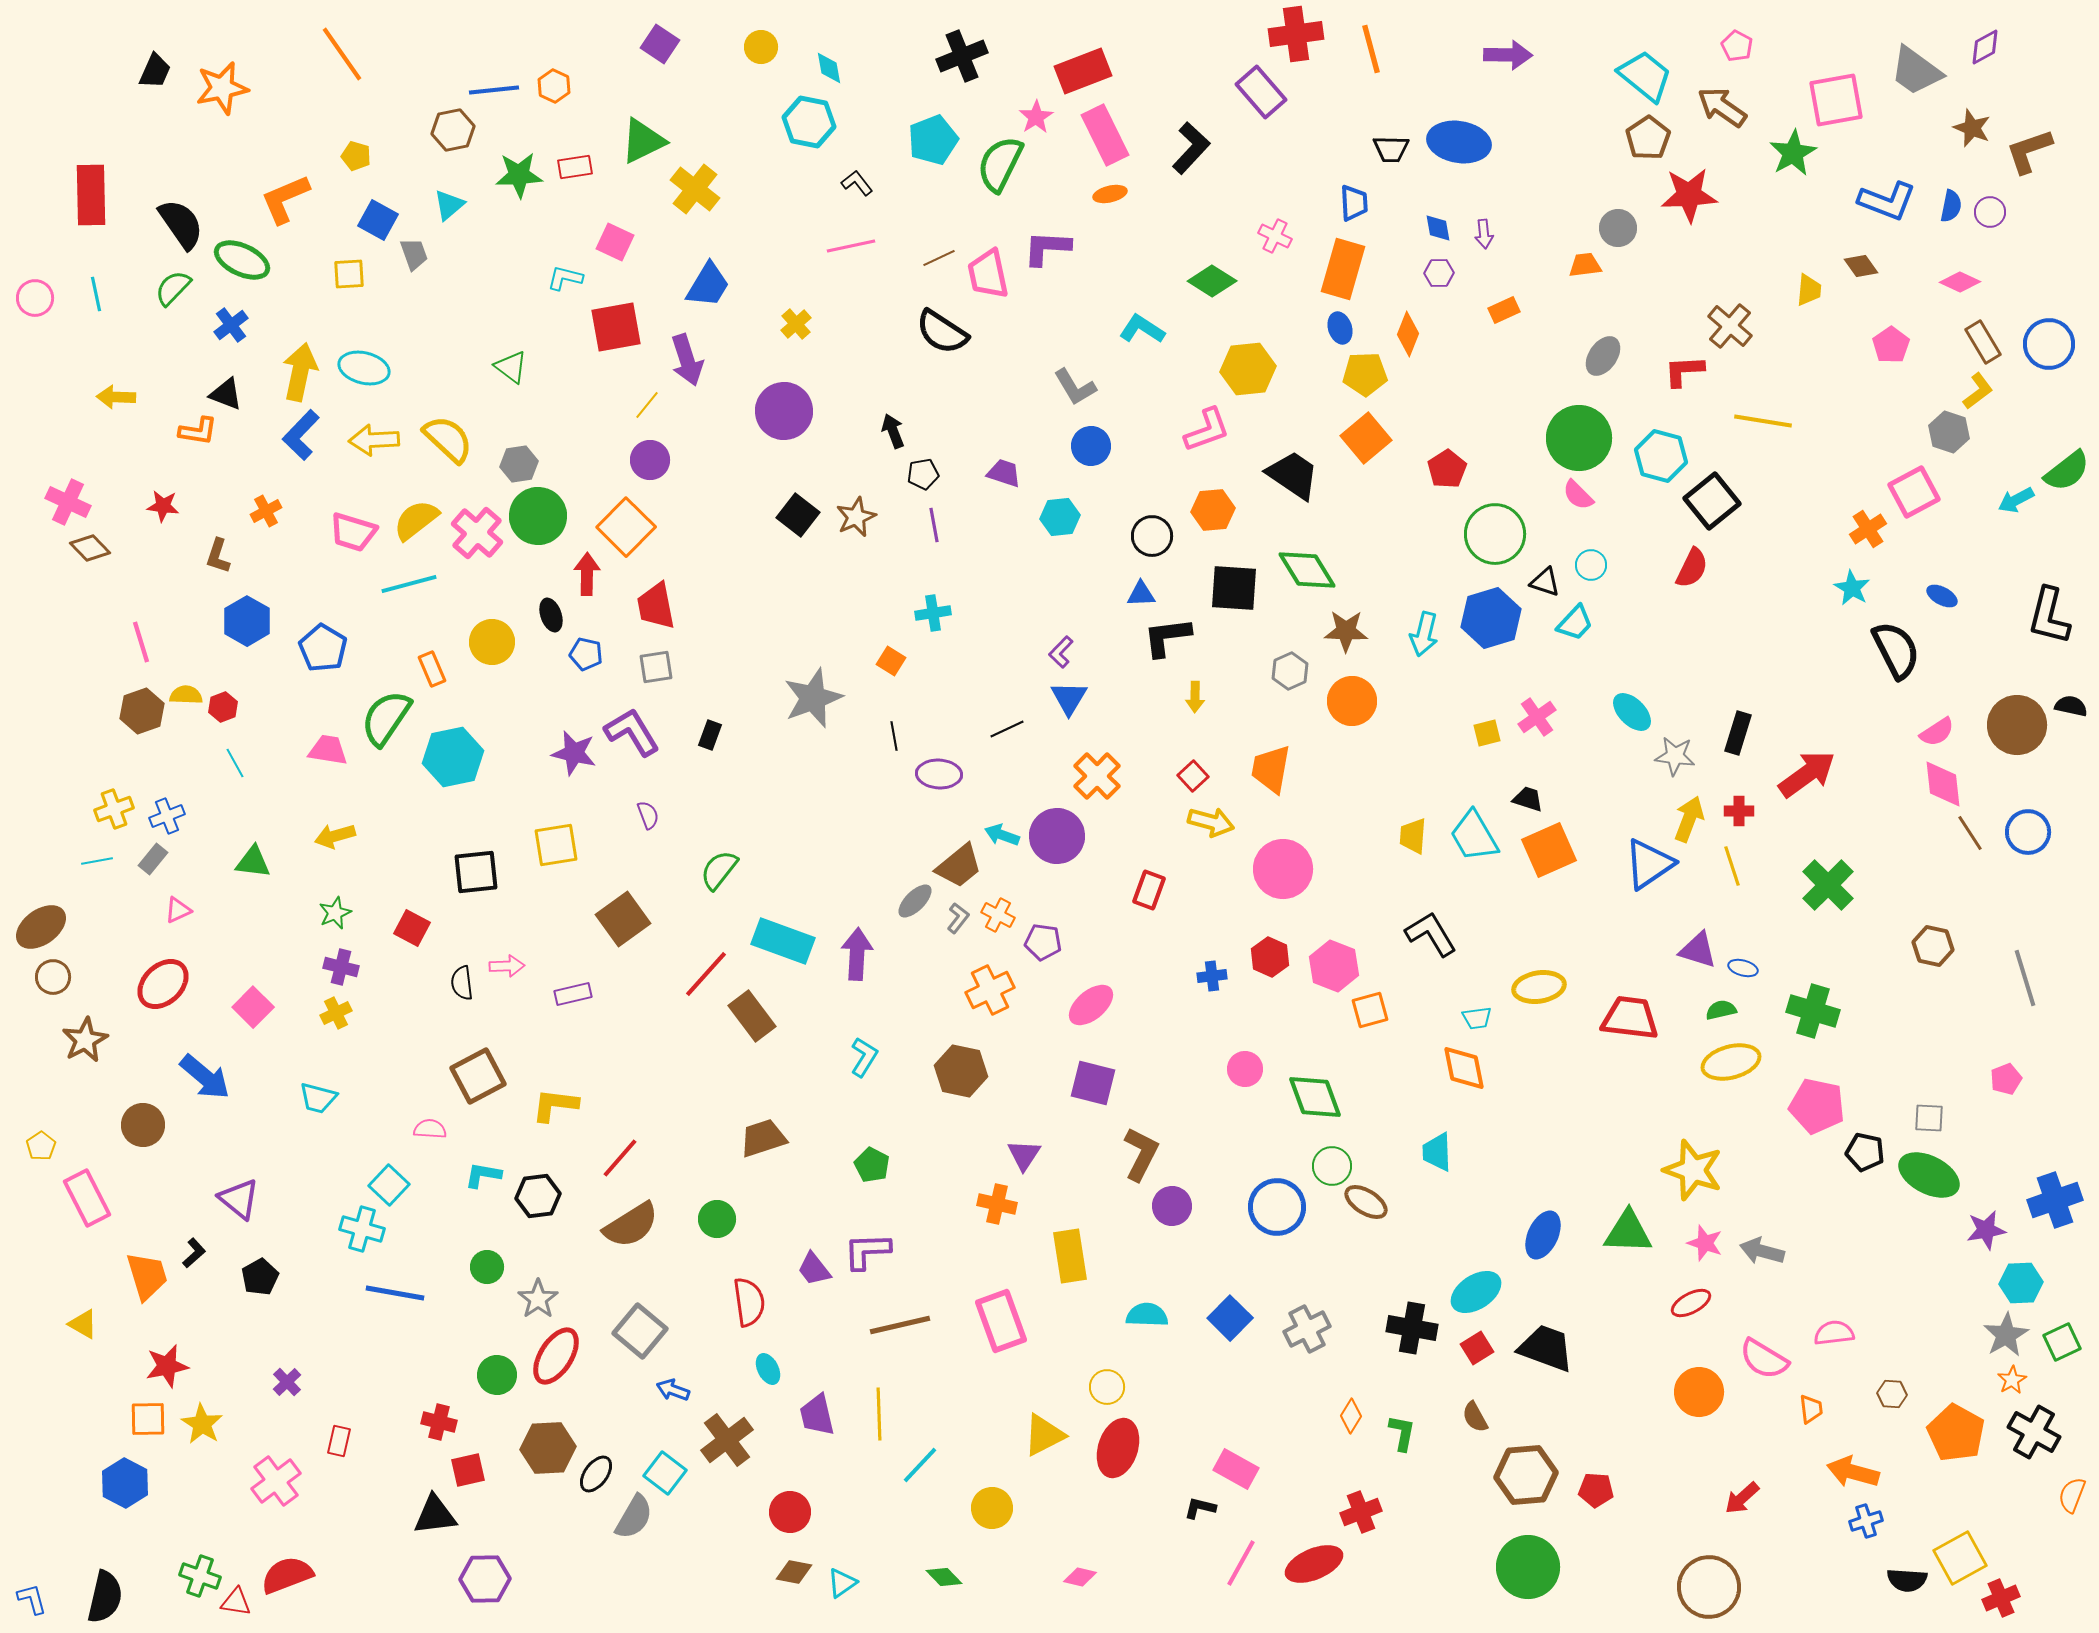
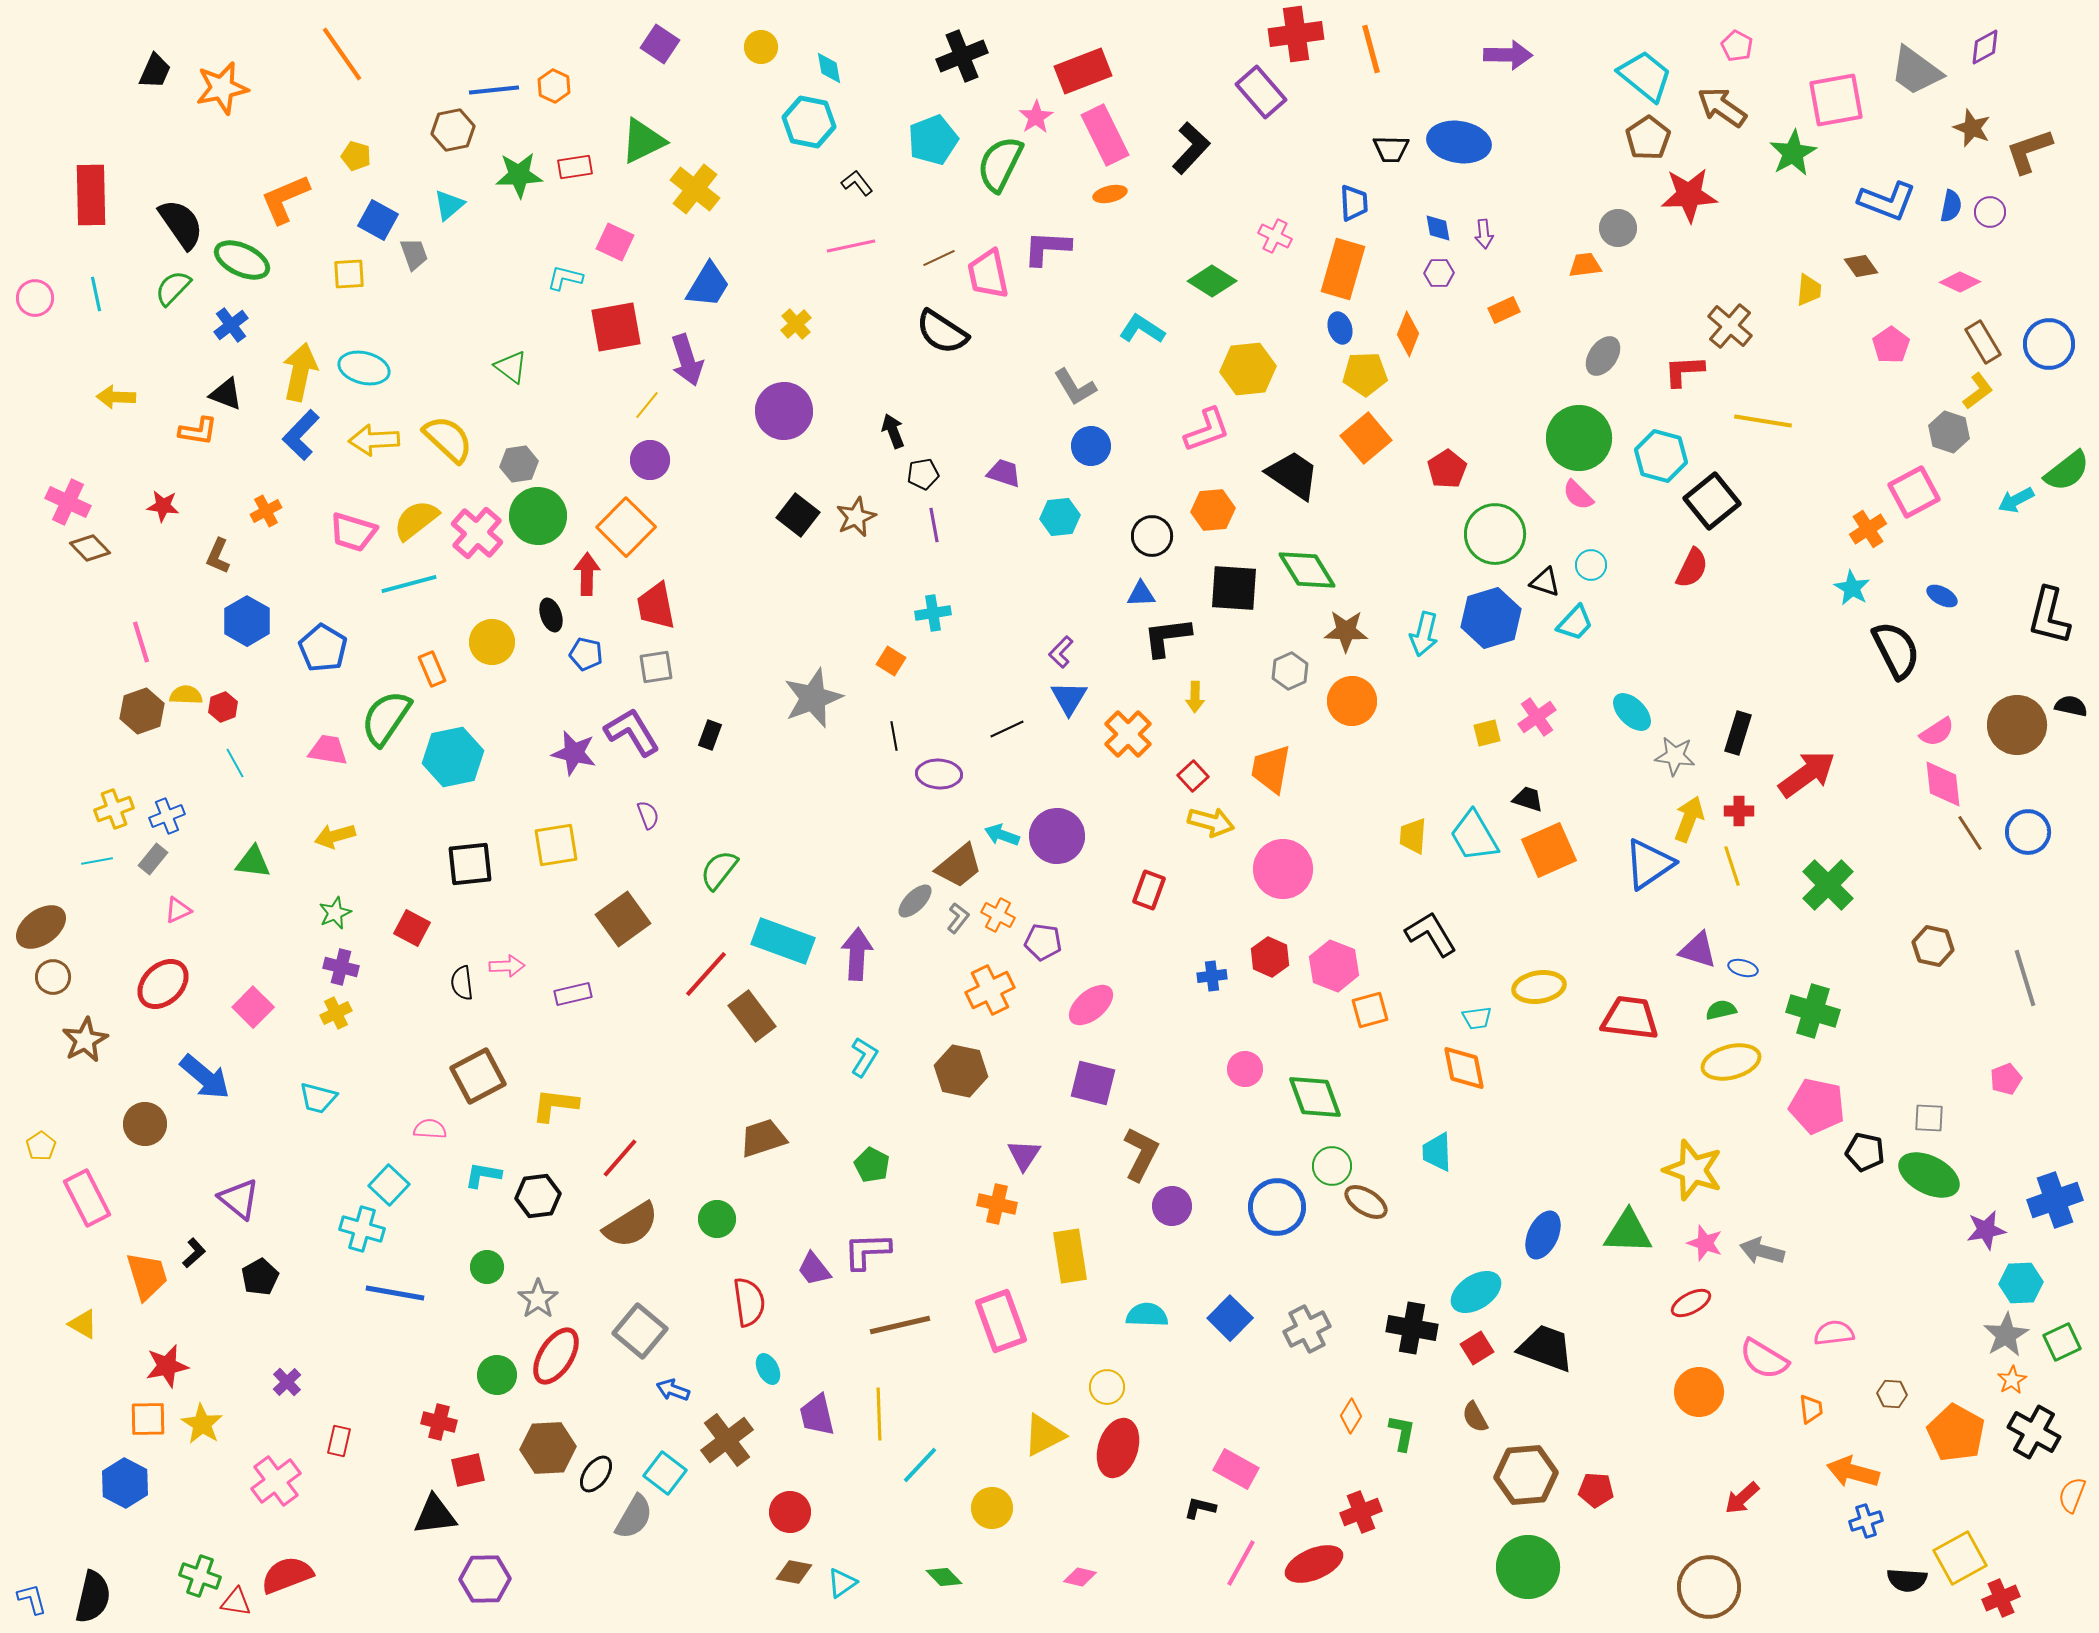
brown L-shape at (218, 556): rotated 6 degrees clockwise
orange cross at (1097, 776): moved 31 px right, 42 px up
black square at (476, 872): moved 6 px left, 8 px up
brown circle at (143, 1125): moved 2 px right, 1 px up
black semicircle at (105, 1597): moved 12 px left
